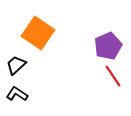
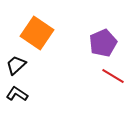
orange square: moved 1 px left
purple pentagon: moved 5 px left, 3 px up
red line: rotated 25 degrees counterclockwise
